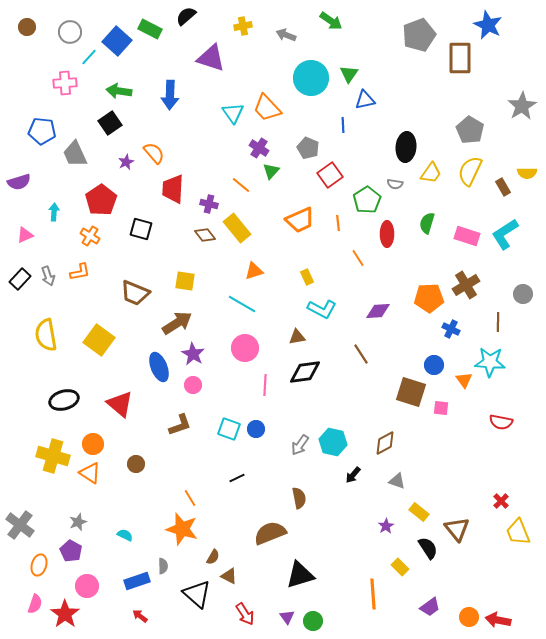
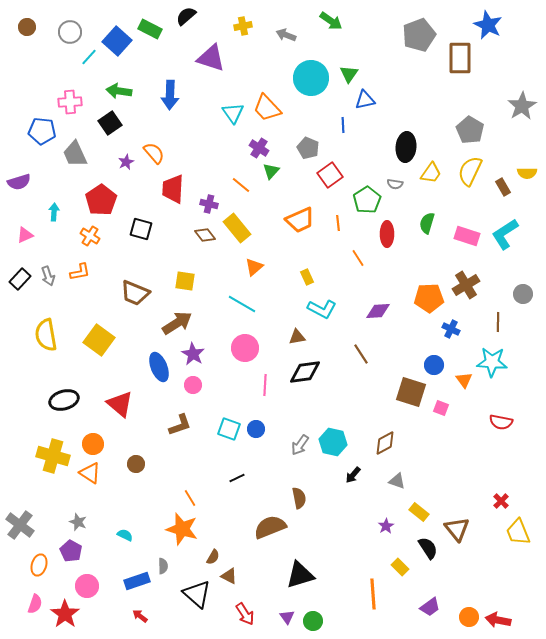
pink cross at (65, 83): moved 5 px right, 19 px down
orange triangle at (254, 271): moved 4 px up; rotated 24 degrees counterclockwise
cyan star at (490, 362): moved 2 px right
pink square at (441, 408): rotated 14 degrees clockwise
gray star at (78, 522): rotated 30 degrees counterclockwise
brown semicircle at (270, 533): moved 6 px up
